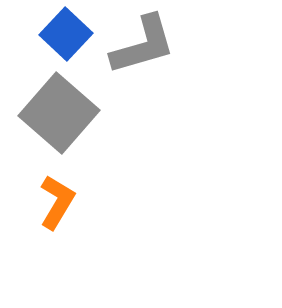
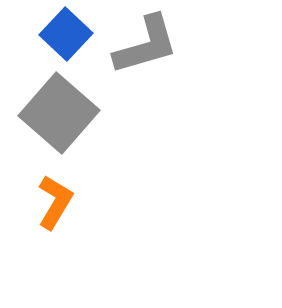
gray L-shape: moved 3 px right
orange L-shape: moved 2 px left
